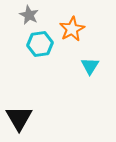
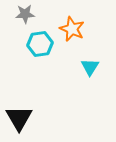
gray star: moved 4 px left, 1 px up; rotated 30 degrees counterclockwise
orange star: rotated 20 degrees counterclockwise
cyan triangle: moved 1 px down
